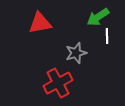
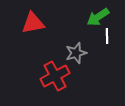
red triangle: moved 7 px left
red cross: moved 3 px left, 7 px up
